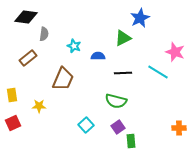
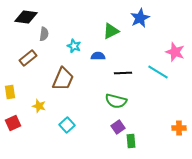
green triangle: moved 12 px left, 7 px up
yellow rectangle: moved 2 px left, 3 px up
yellow star: rotated 16 degrees clockwise
cyan square: moved 19 px left
